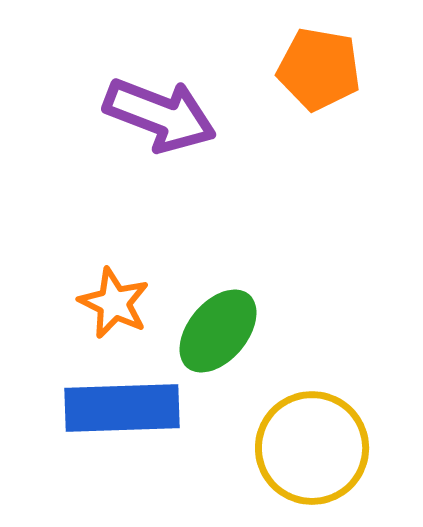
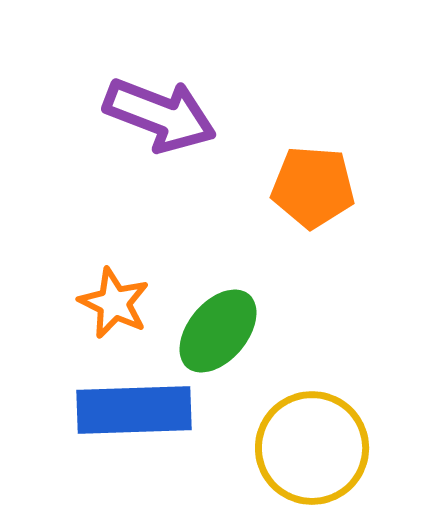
orange pentagon: moved 6 px left, 118 px down; rotated 6 degrees counterclockwise
blue rectangle: moved 12 px right, 2 px down
